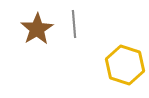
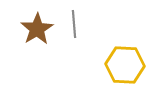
yellow hexagon: rotated 15 degrees counterclockwise
